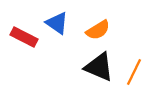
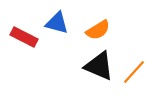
blue triangle: rotated 20 degrees counterclockwise
black triangle: moved 1 px up
orange line: rotated 16 degrees clockwise
